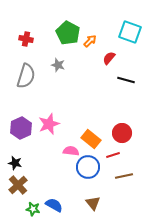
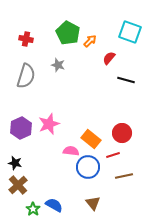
green star: rotated 24 degrees clockwise
